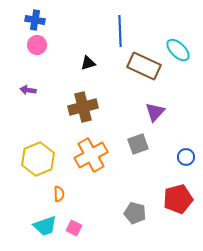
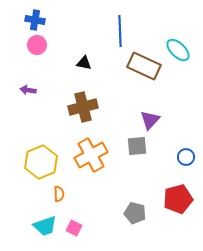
black triangle: moved 4 px left; rotated 28 degrees clockwise
purple triangle: moved 5 px left, 8 px down
gray square: moved 1 px left, 2 px down; rotated 15 degrees clockwise
yellow hexagon: moved 3 px right, 3 px down
